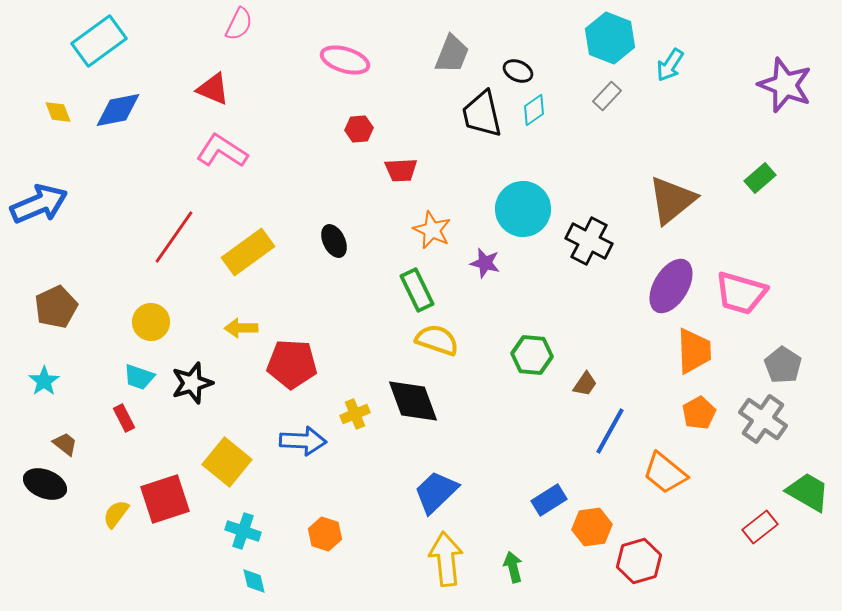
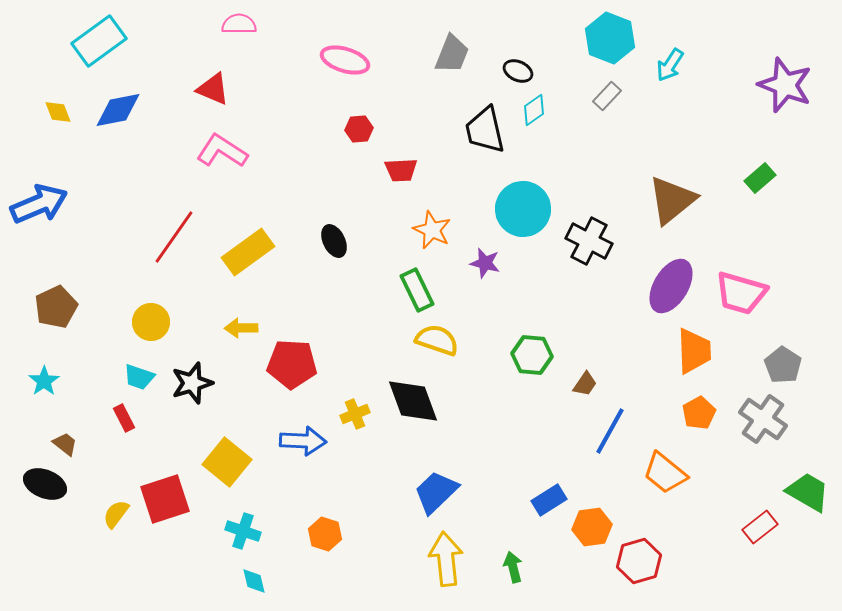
pink semicircle at (239, 24): rotated 116 degrees counterclockwise
black trapezoid at (482, 114): moved 3 px right, 16 px down
